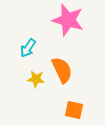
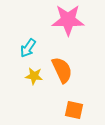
pink star: rotated 16 degrees counterclockwise
yellow star: moved 2 px left, 3 px up
